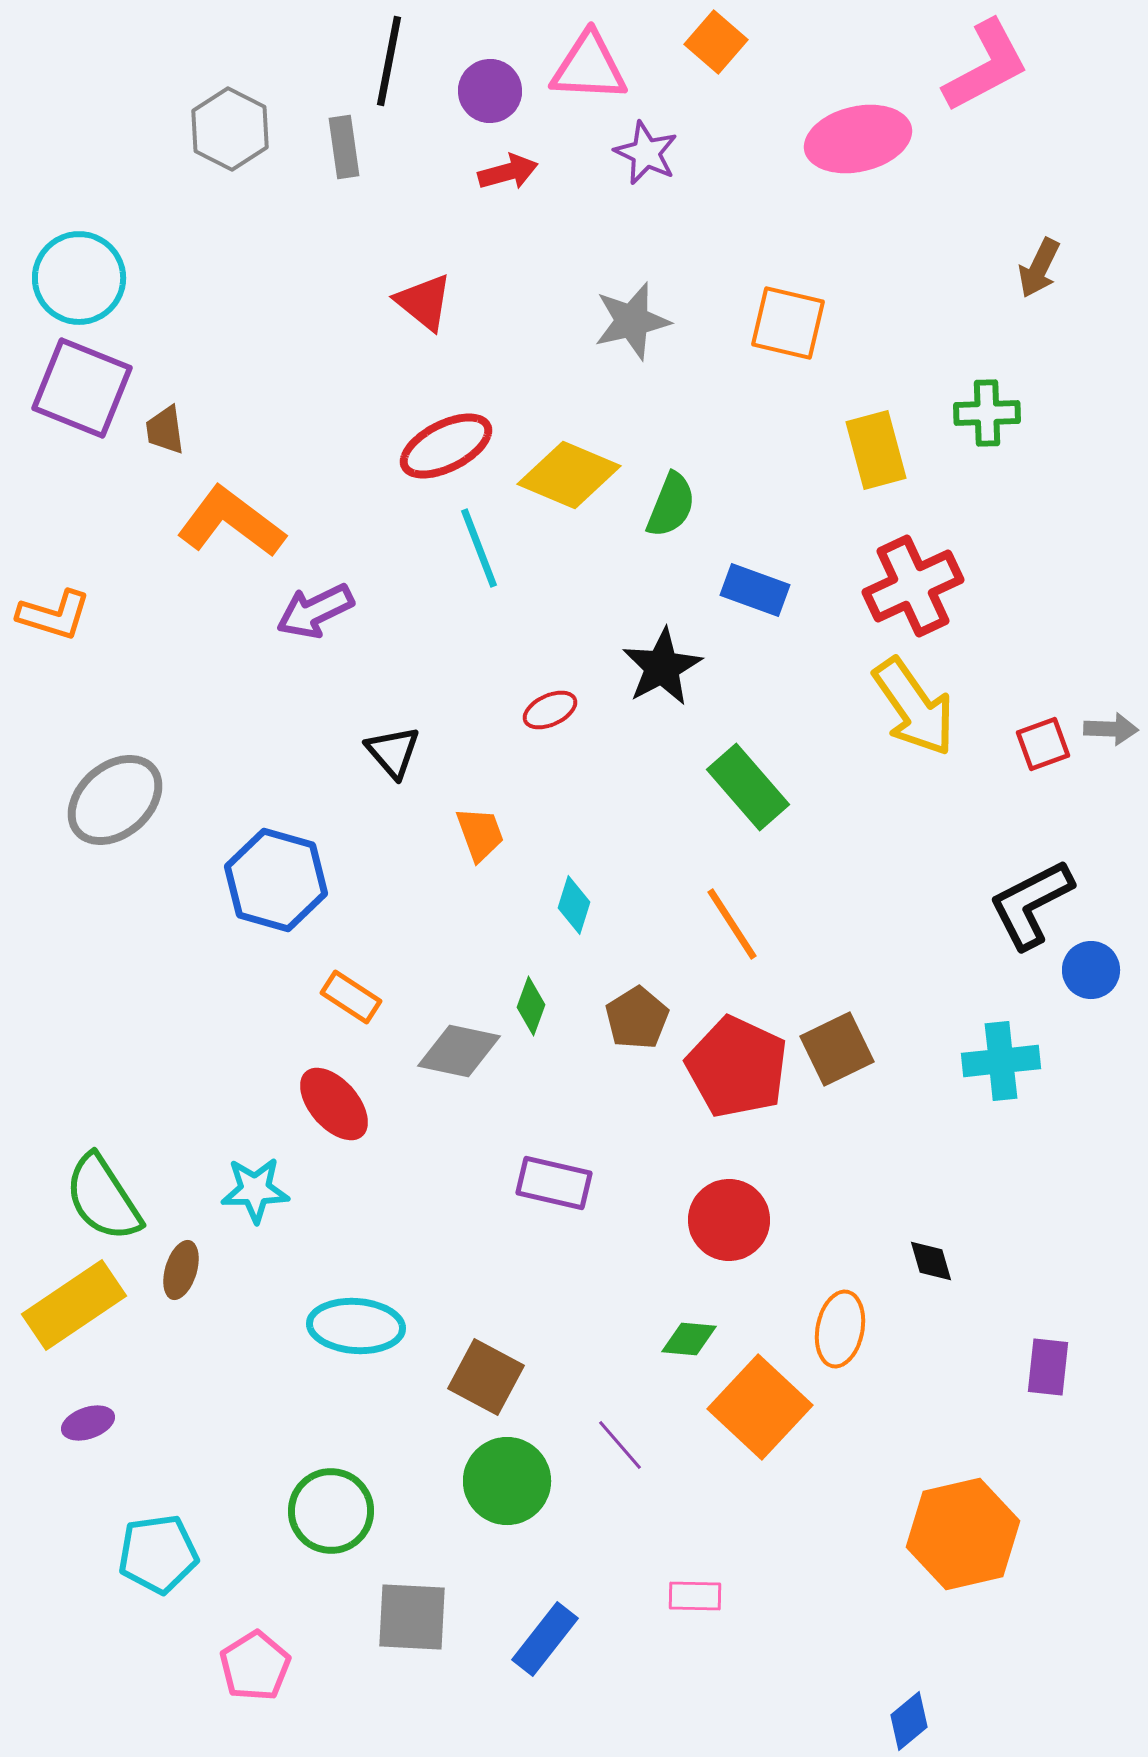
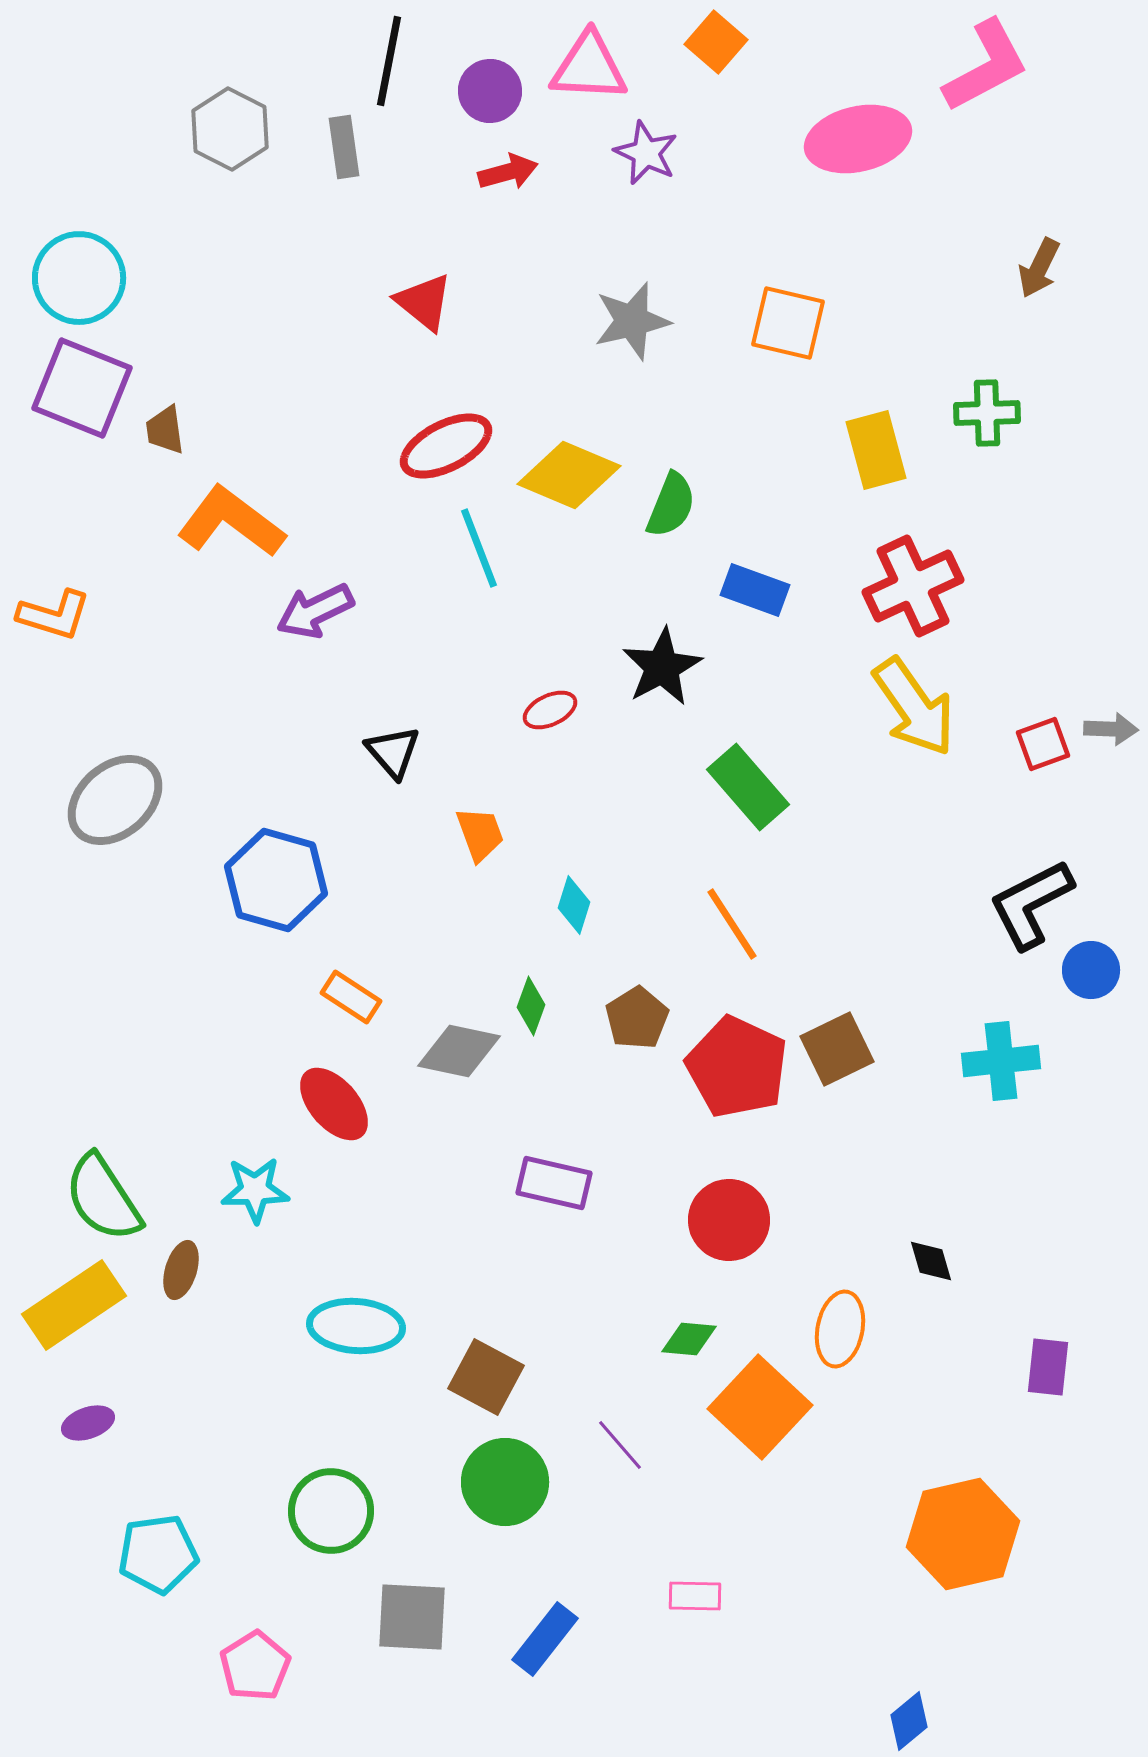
green circle at (507, 1481): moved 2 px left, 1 px down
